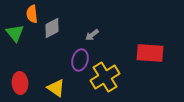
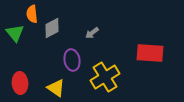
gray arrow: moved 2 px up
purple ellipse: moved 8 px left; rotated 25 degrees counterclockwise
